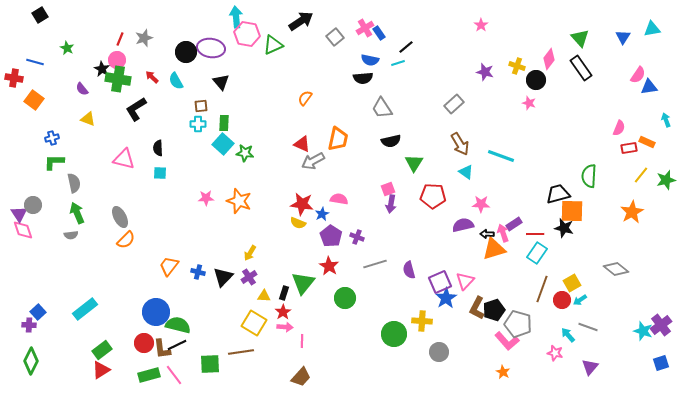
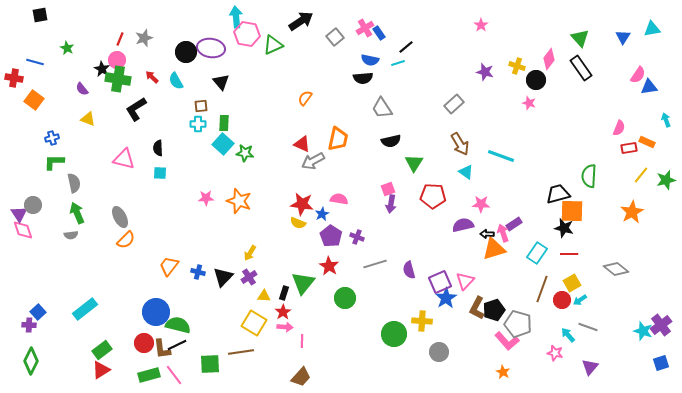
black square at (40, 15): rotated 21 degrees clockwise
red line at (535, 234): moved 34 px right, 20 px down
